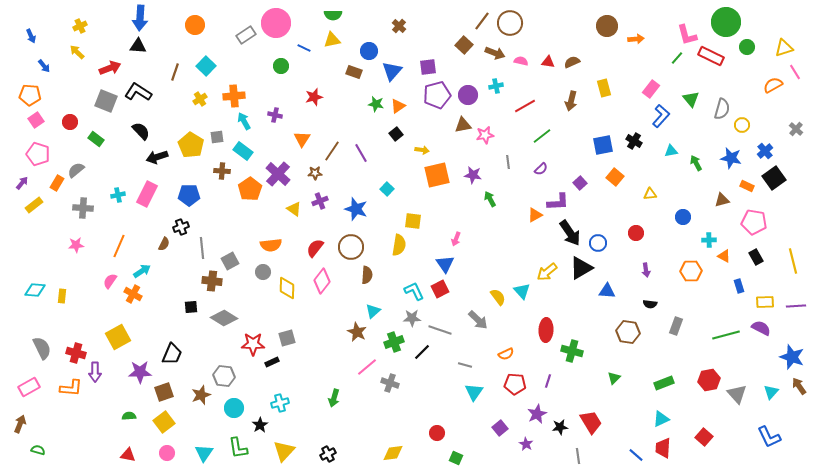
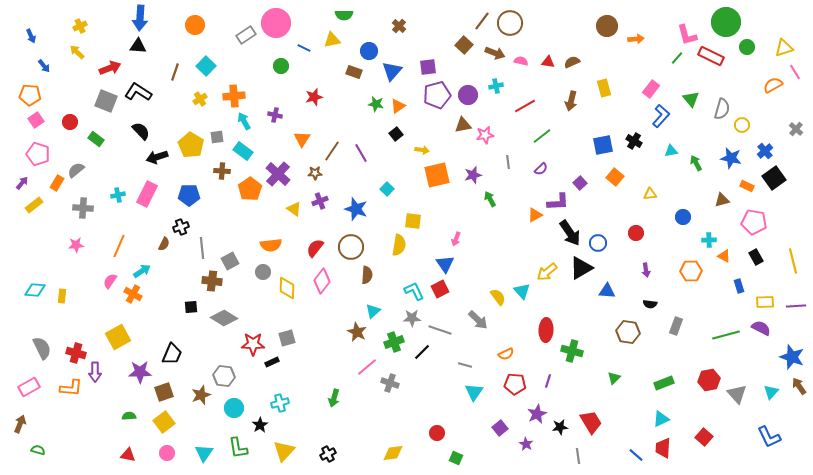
green semicircle at (333, 15): moved 11 px right
purple star at (473, 175): rotated 24 degrees counterclockwise
